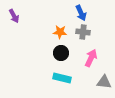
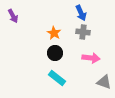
purple arrow: moved 1 px left
orange star: moved 6 px left, 1 px down; rotated 24 degrees clockwise
black circle: moved 6 px left
pink arrow: rotated 72 degrees clockwise
cyan rectangle: moved 5 px left; rotated 24 degrees clockwise
gray triangle: rotated 14 degrees clockwise
